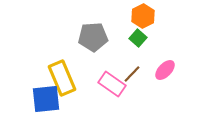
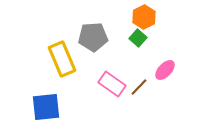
orange hexagon: moved 1 px right, 1 px down
brown line: moved 7 px right, 13 px down
yellow rectangle: moved 19 px up
blue square: moved 8 px down
